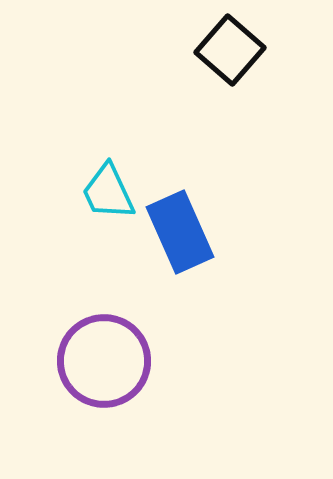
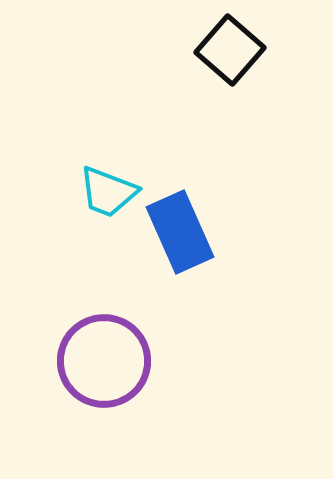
cyan trapezoid: rotated 44 degrees counterclockwise
